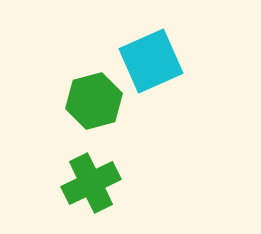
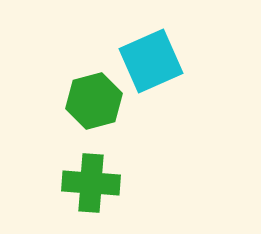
green cross: rotated 30 degrees clockwise
